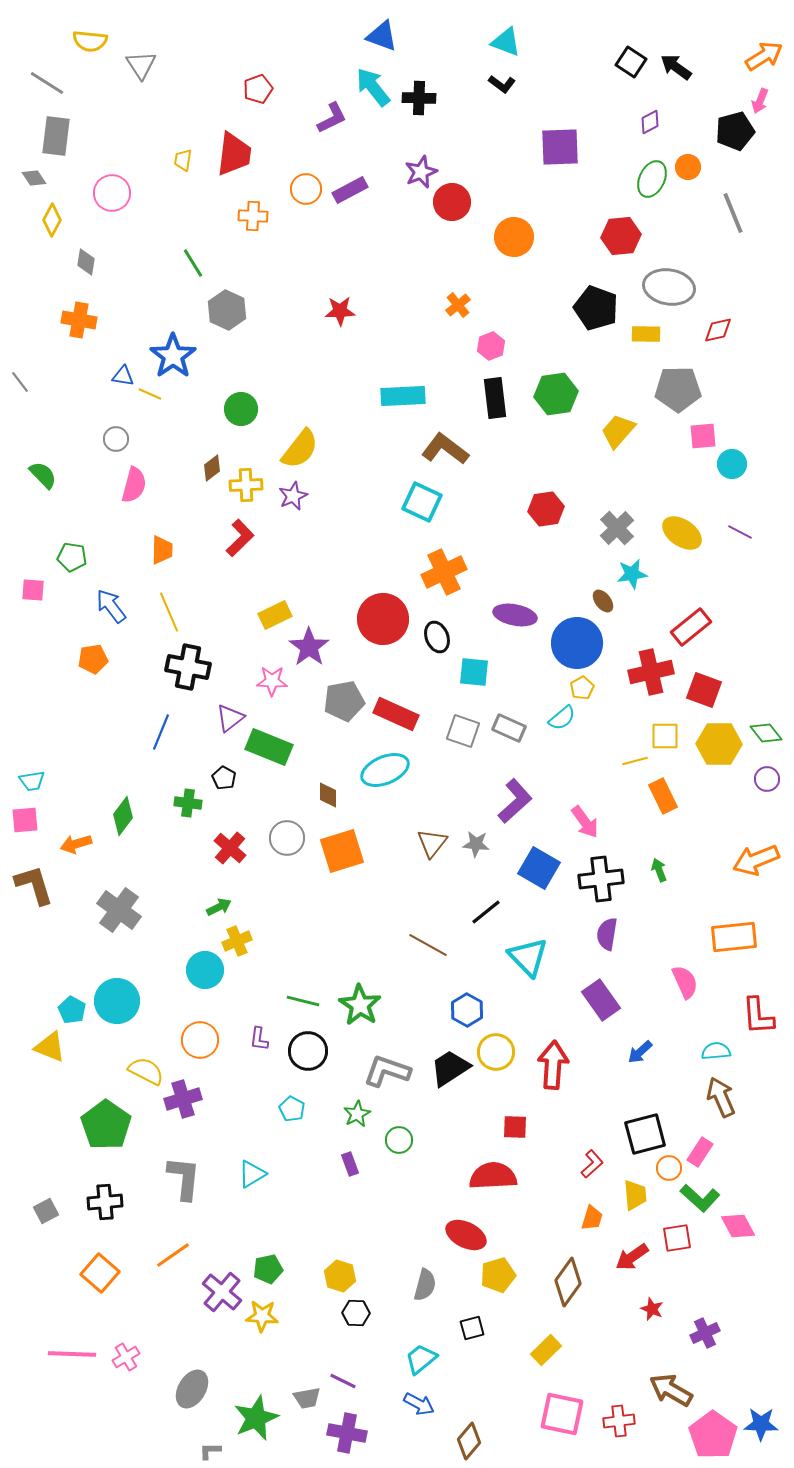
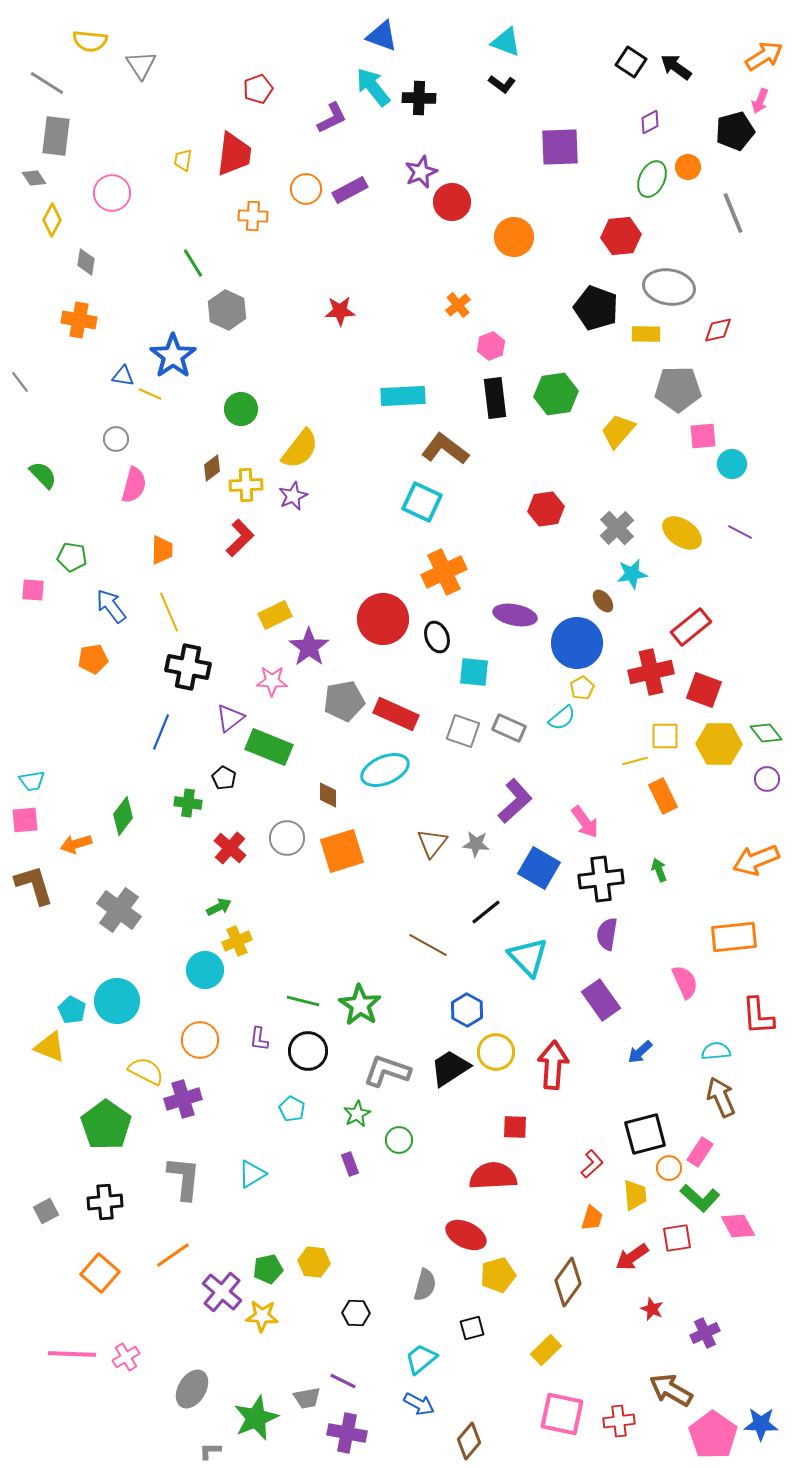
yellow hexagon at (340, 1276): moved 26 px left, 14 px up; rotated 12 degrees counterclockwise
